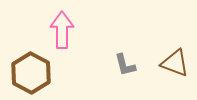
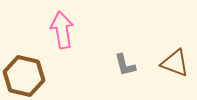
pink arrow: rotated 9 degrees counterclockwise
brown hexagon: moved 7 px left, 3 px down; rotated 15 degrees counterclockwise
